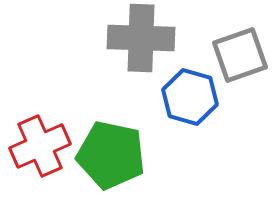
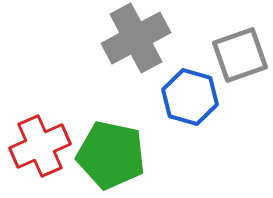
gray cross: moved 5 px left; rotated 30 degrees counterclockwise
